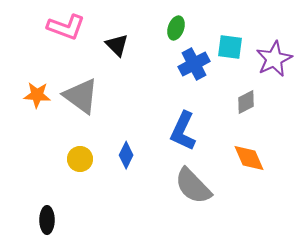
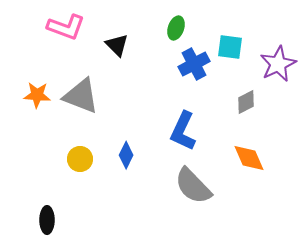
purple star: moved 4 px right, 5 px down
gray triangle: rotated 15 degrees counterclockwise
